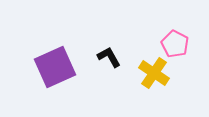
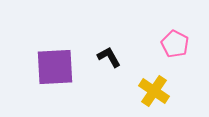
purple square: rotated 21 degrees clockwise
yellow cross: moved 18 px down
